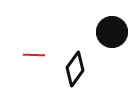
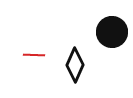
black diamond: moved 4 px up; rotated 12 degrees counterclockwise
